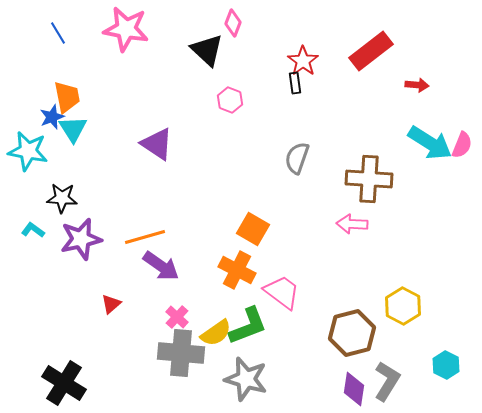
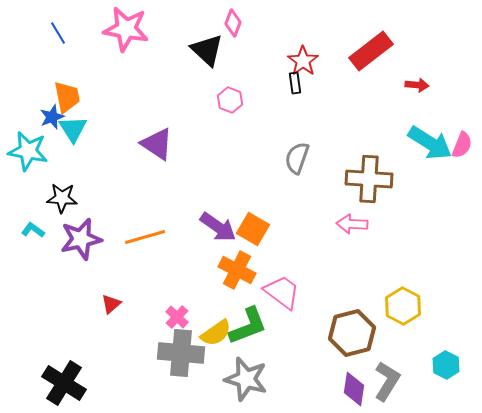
purple arrow: moved 57 px right, 39 px up
